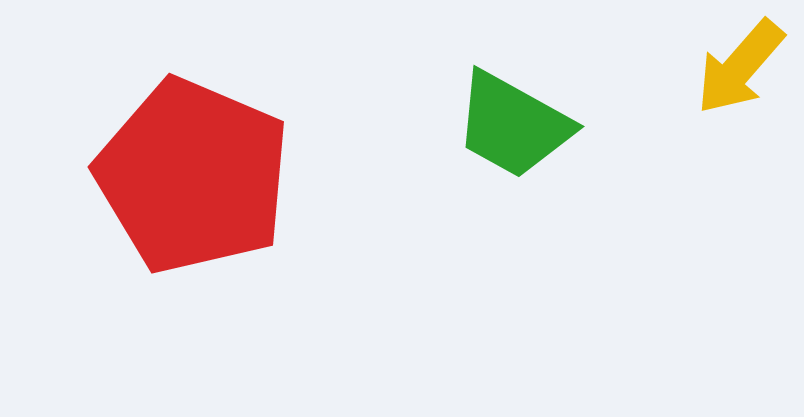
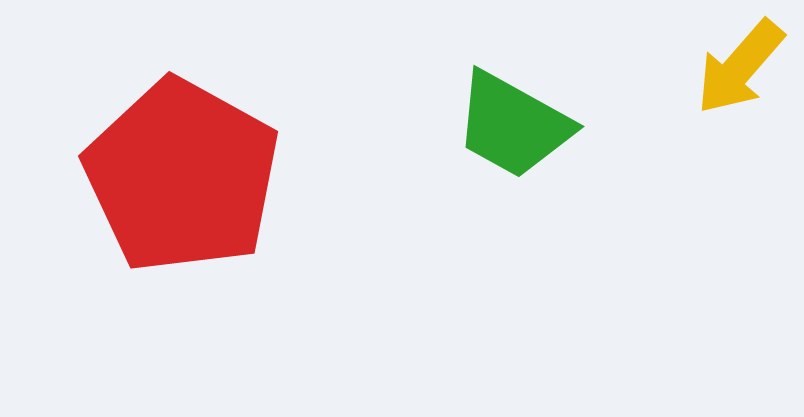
red pentagon: moved 11 px left; rotated 6 degrees clockwise
